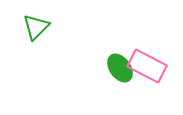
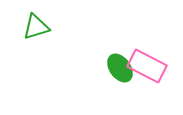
green triangle: rotated 28 degrees clockwise
